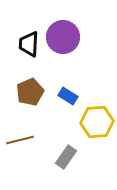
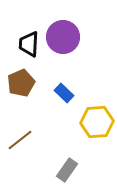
brown pentagon: moved 9 px left, 9 px up
blue rectangle: moved 4 px left, 3 px up; rotated 12 degrees clockwise
brown line: rotated 24 degrees counterclockwise
gray rectangle: moved 1 px right, 13 px down
